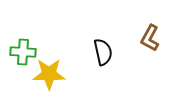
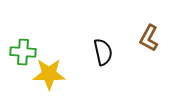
brown L-shape: moved 1 px left
